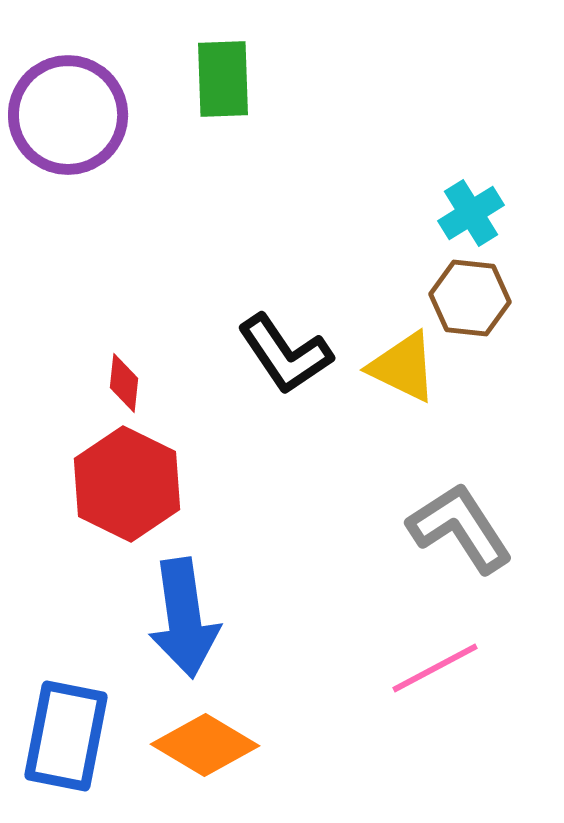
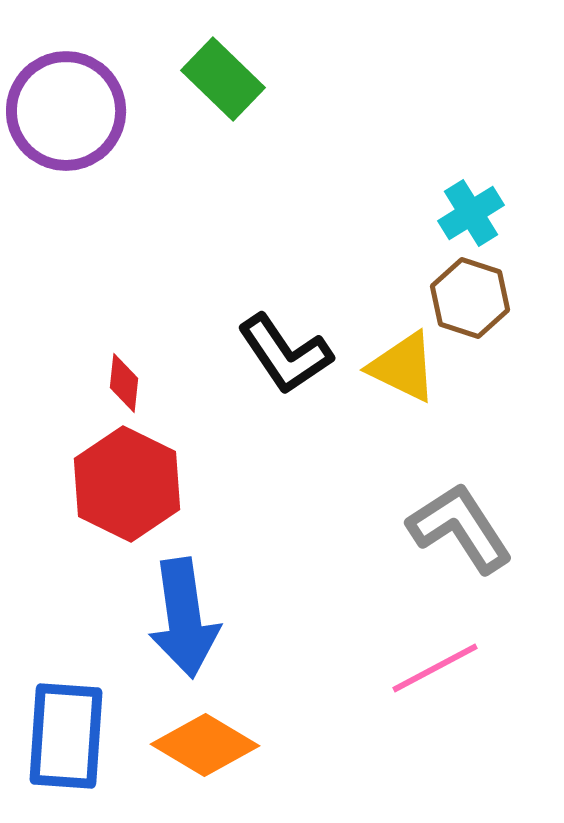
green rectangle: rotated 44 degrees counterclockwise
purple circle: moved 2 px left, 4 px up
brown hexagon: rotated 12 degrees clockwise
blue rectangle: rotated 7 degrees counterclockwise
